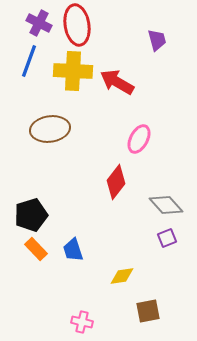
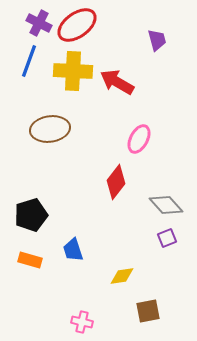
red ellipse: rotated 63 degrees clockwise
orange rectangle: moved 6 px left, 11 px down; rotated 30 degrees counterclockwise
